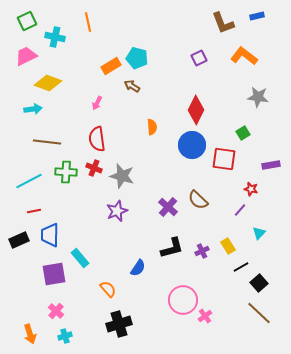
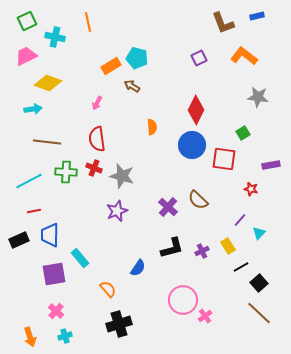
purple line at (240, 210): moved 10 px down
orange arrow at (30, 334): moved 3 px down
